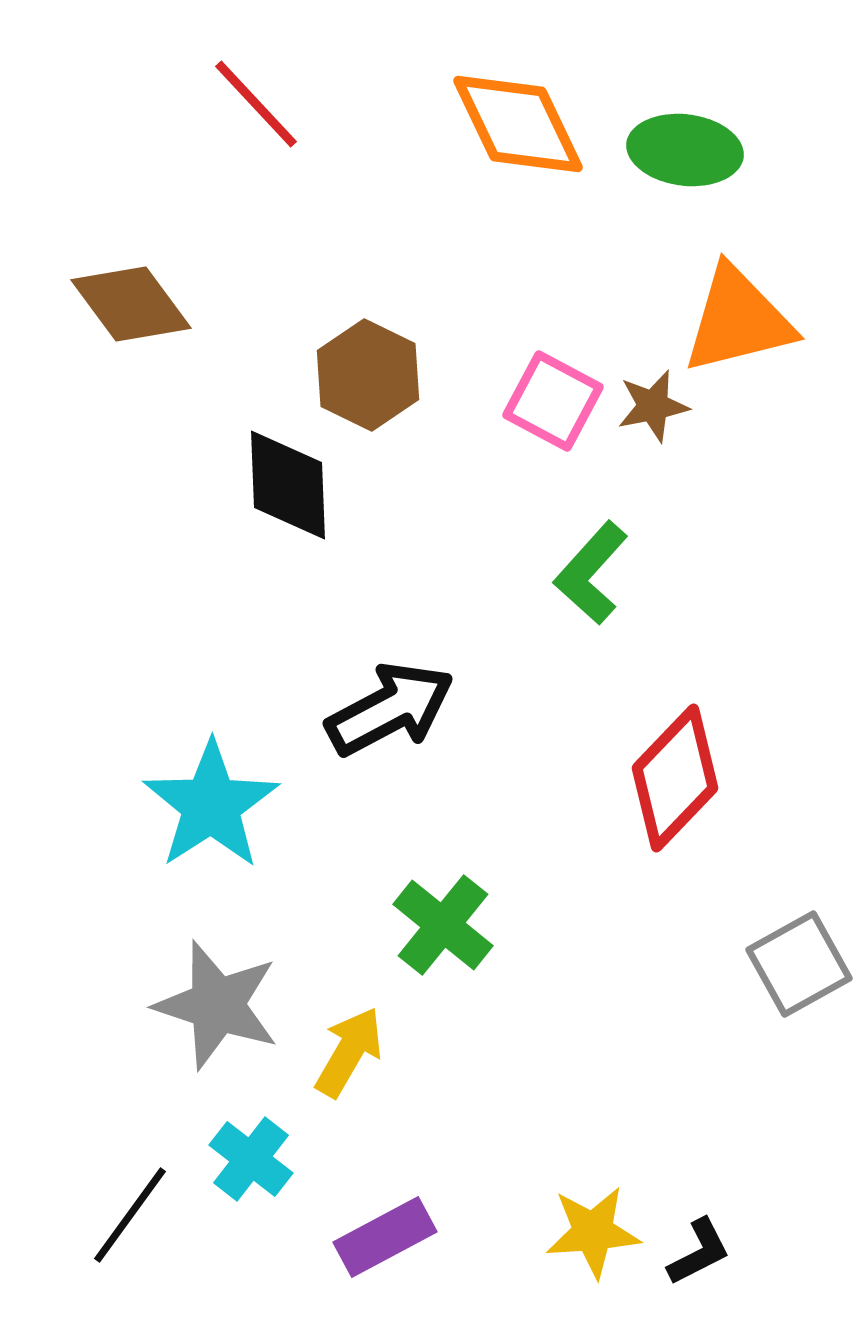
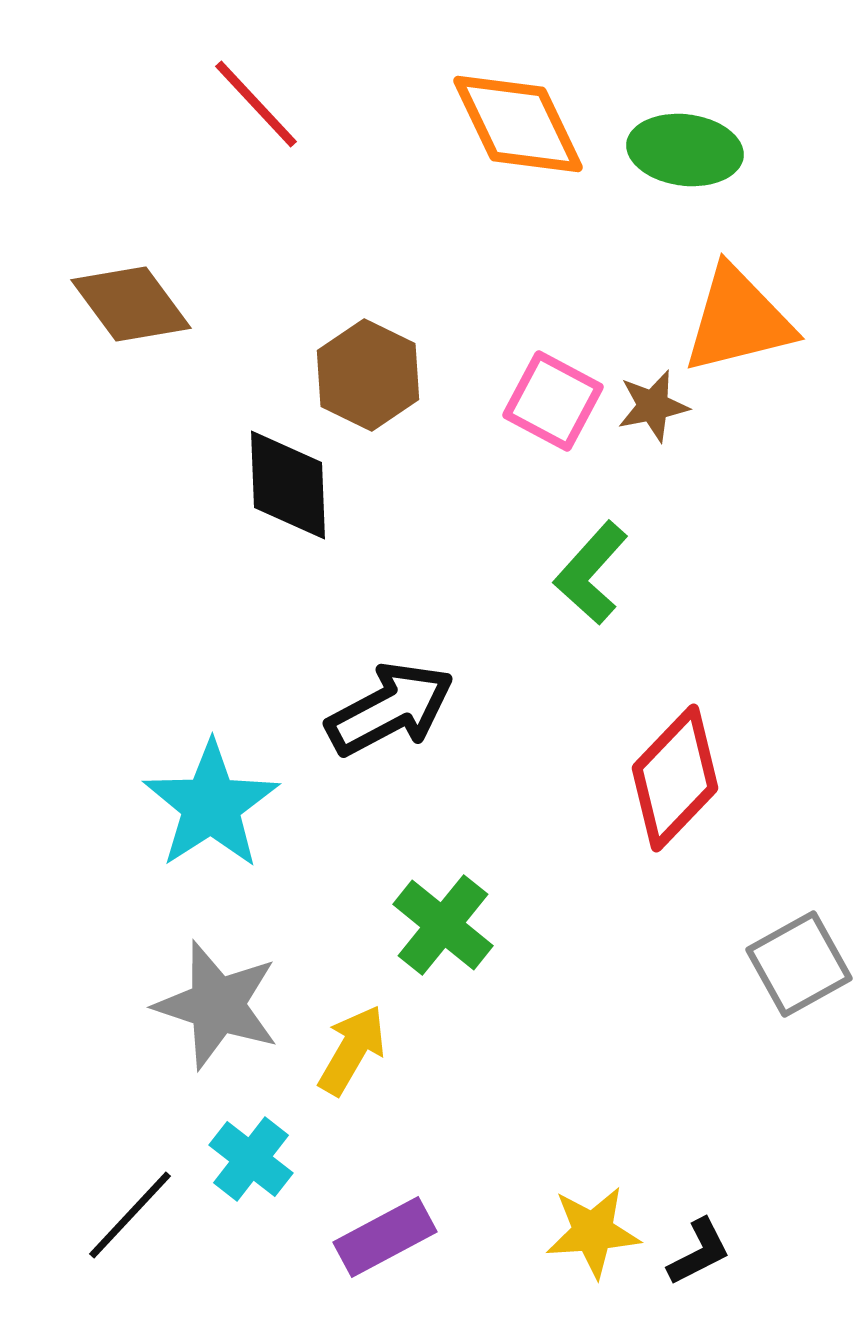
yellow arrow: moved 3 px right, 2 px up
black line: rotated 7 degrees clockwise
